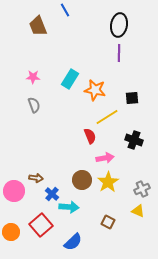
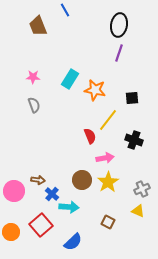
purple line: rotated 18 degrees clockwise
yellow line: moved 1 px right, 3 px down; rotated 20 degrees counterclockwise
brown arrow: moved 2 px right, 2 px down
